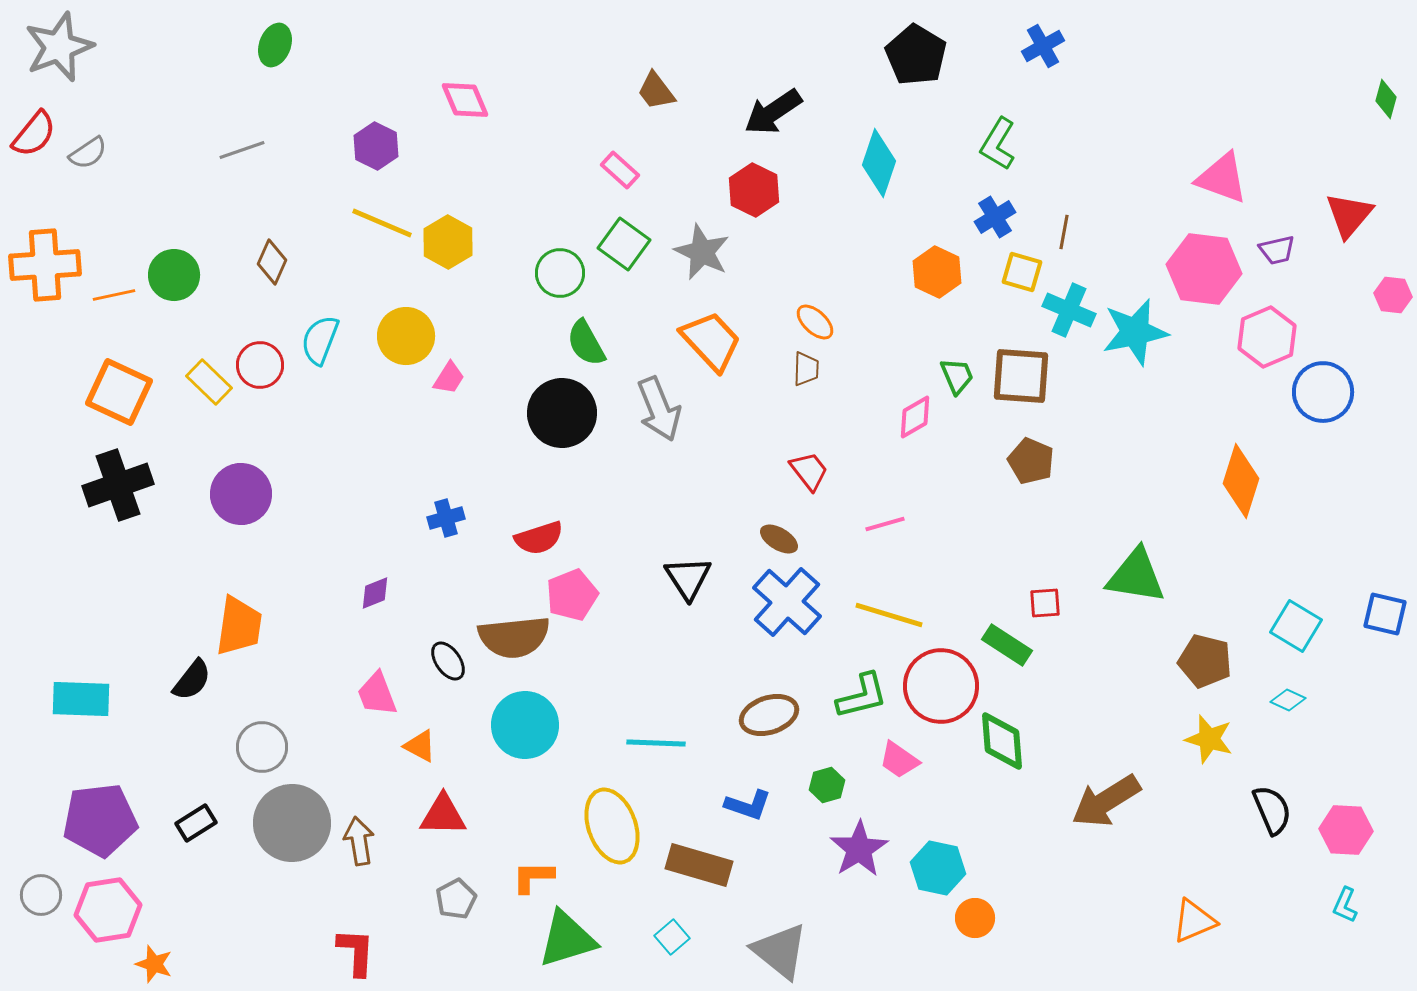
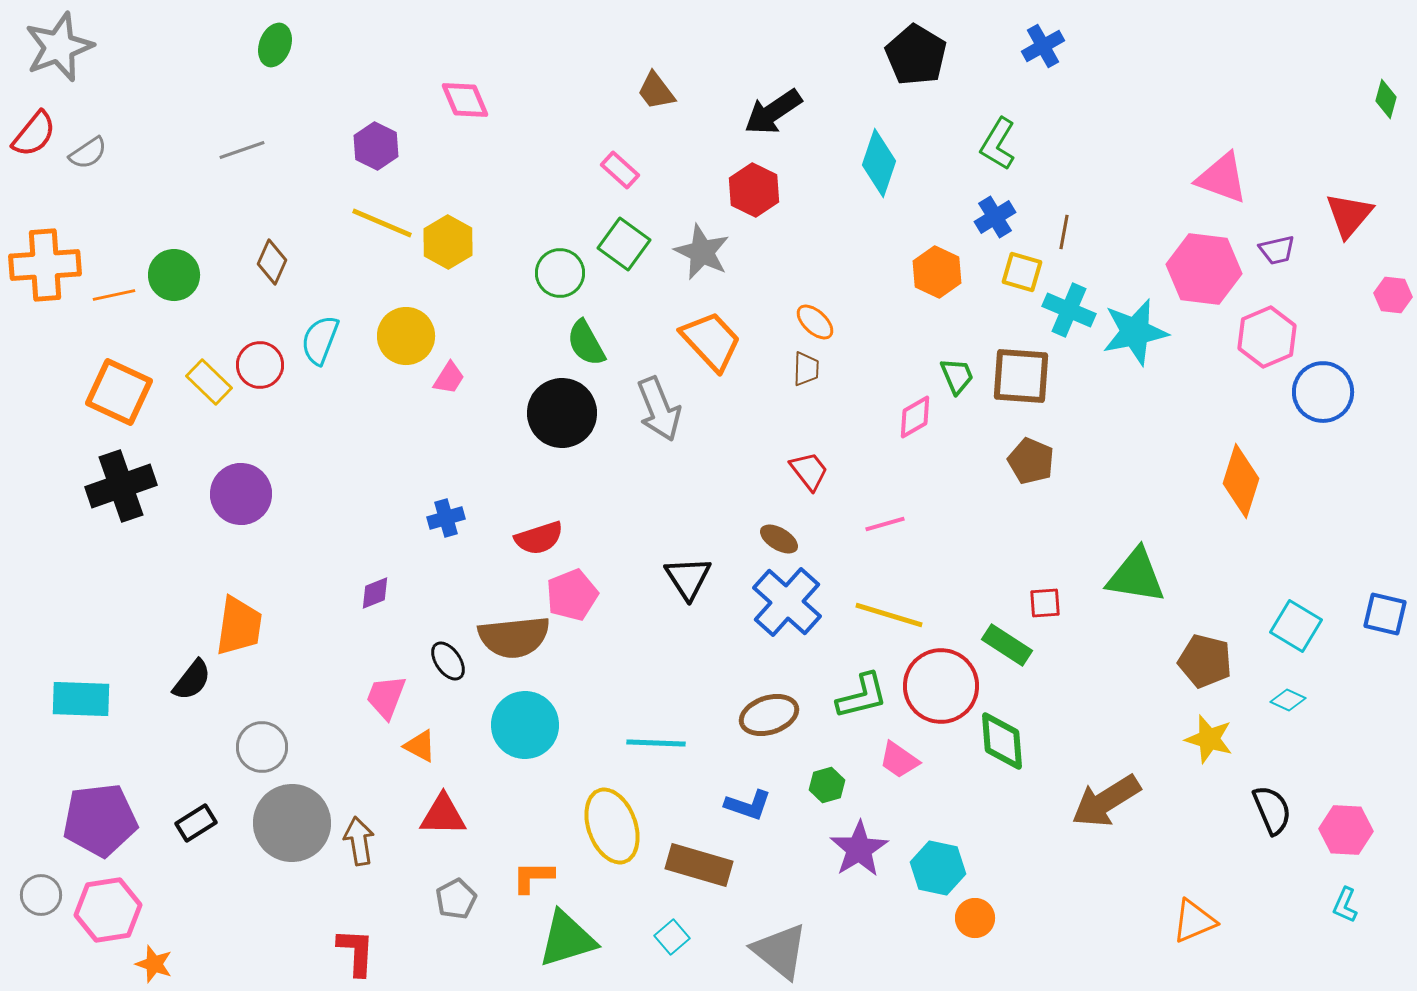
black cross at (118, 485): moved 3 px right, 1 px down
pink trapezoid at (377, 694): moved 9 px right, 3 px down; rotated 42 degrees clockwise
